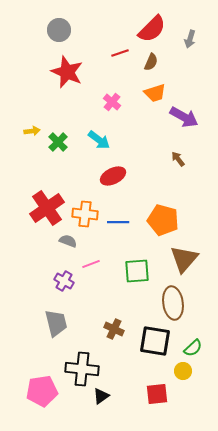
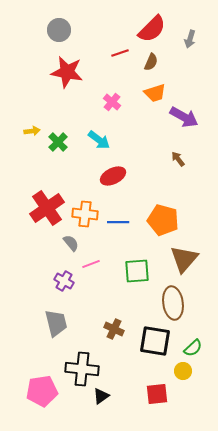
red star: rotated 12 degrees counterclockwise
gray semicircle: moved 3 px right, 2 px down; rotated 30 degrees clockwise
